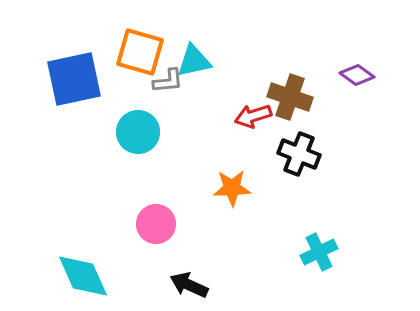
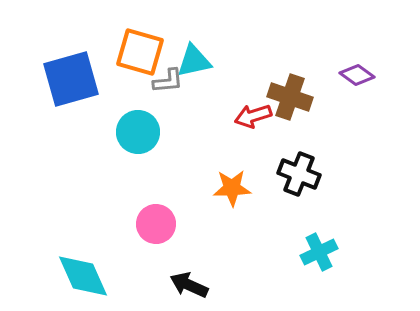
blue square: moved 3 px left; rotated 4 degrees counterclockwise
black cross: moved 20 px down
